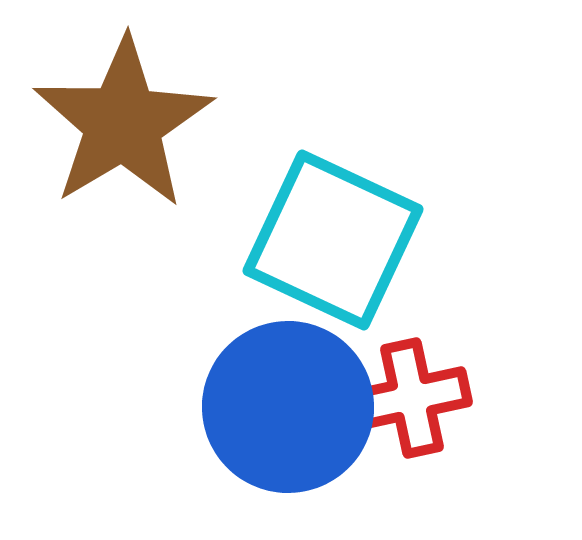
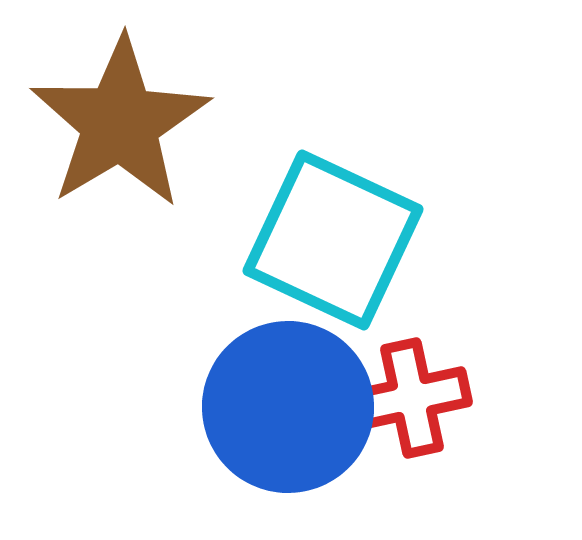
brown star: moved 3 px left
